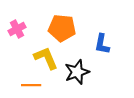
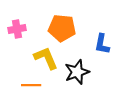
pink cross: rotated 18 degrees clockwise
